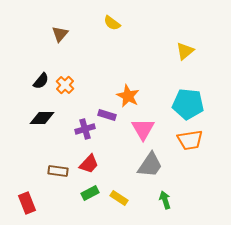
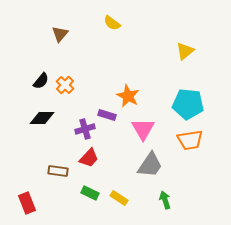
red trapezoid: moved 6 px up
green rectangle: rotated 54 degrees clockwise
